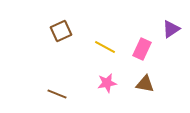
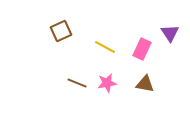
purple triangle: moved 1 px left, 4 px down; rotated 30 degrees counterclockwise
brown line: moved 20 px right, 11 px up
